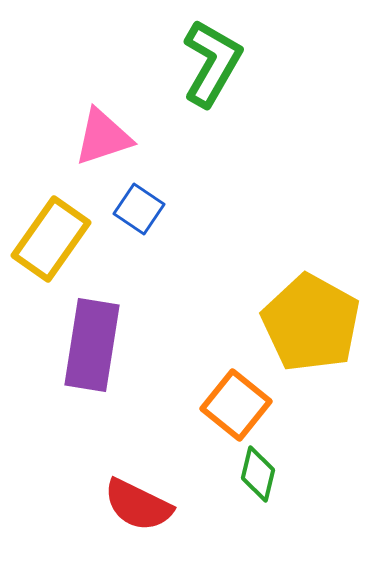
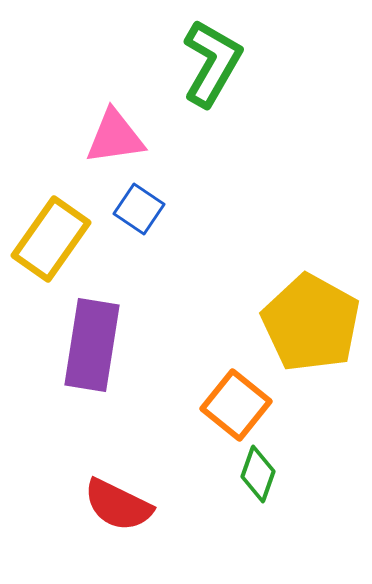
pink triangle: moved 12 px right; rotated 10 degrees clockwise
green diamond: rotated 6 degrees clockwise
red semicircle: moved 20 px left
